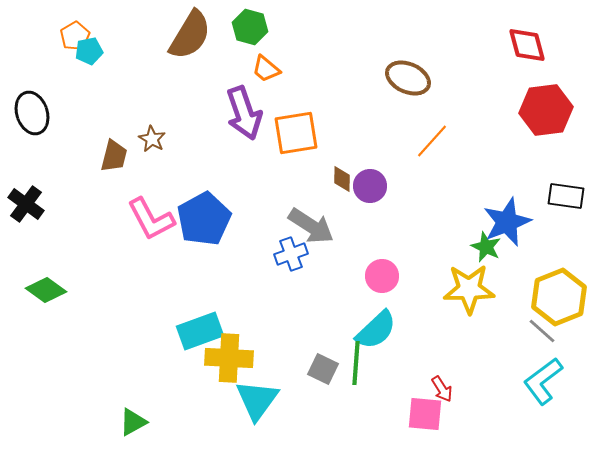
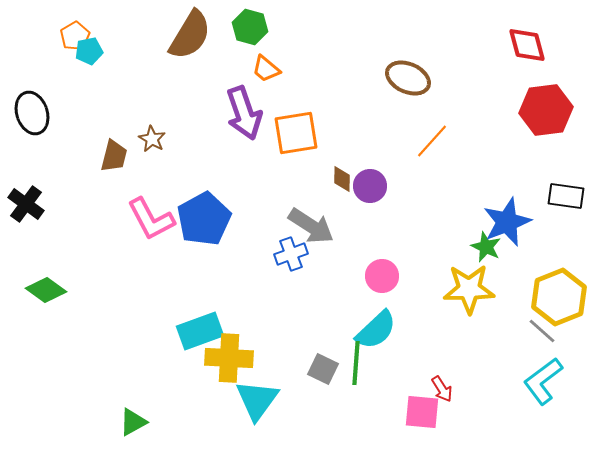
pink square: moved 3 px left, 2 px up
